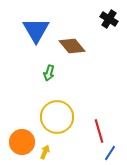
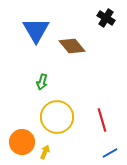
black cross: moved 3 px left, 1 px up
green arrow: moved 7 px left, 9 px down
red line: moved 3 px right, 11 px up
blue line: rotated 28 degrees clockwise
